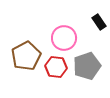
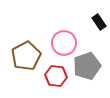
pink circle: moved 5 px down
red hexagon: moved 9 px down
